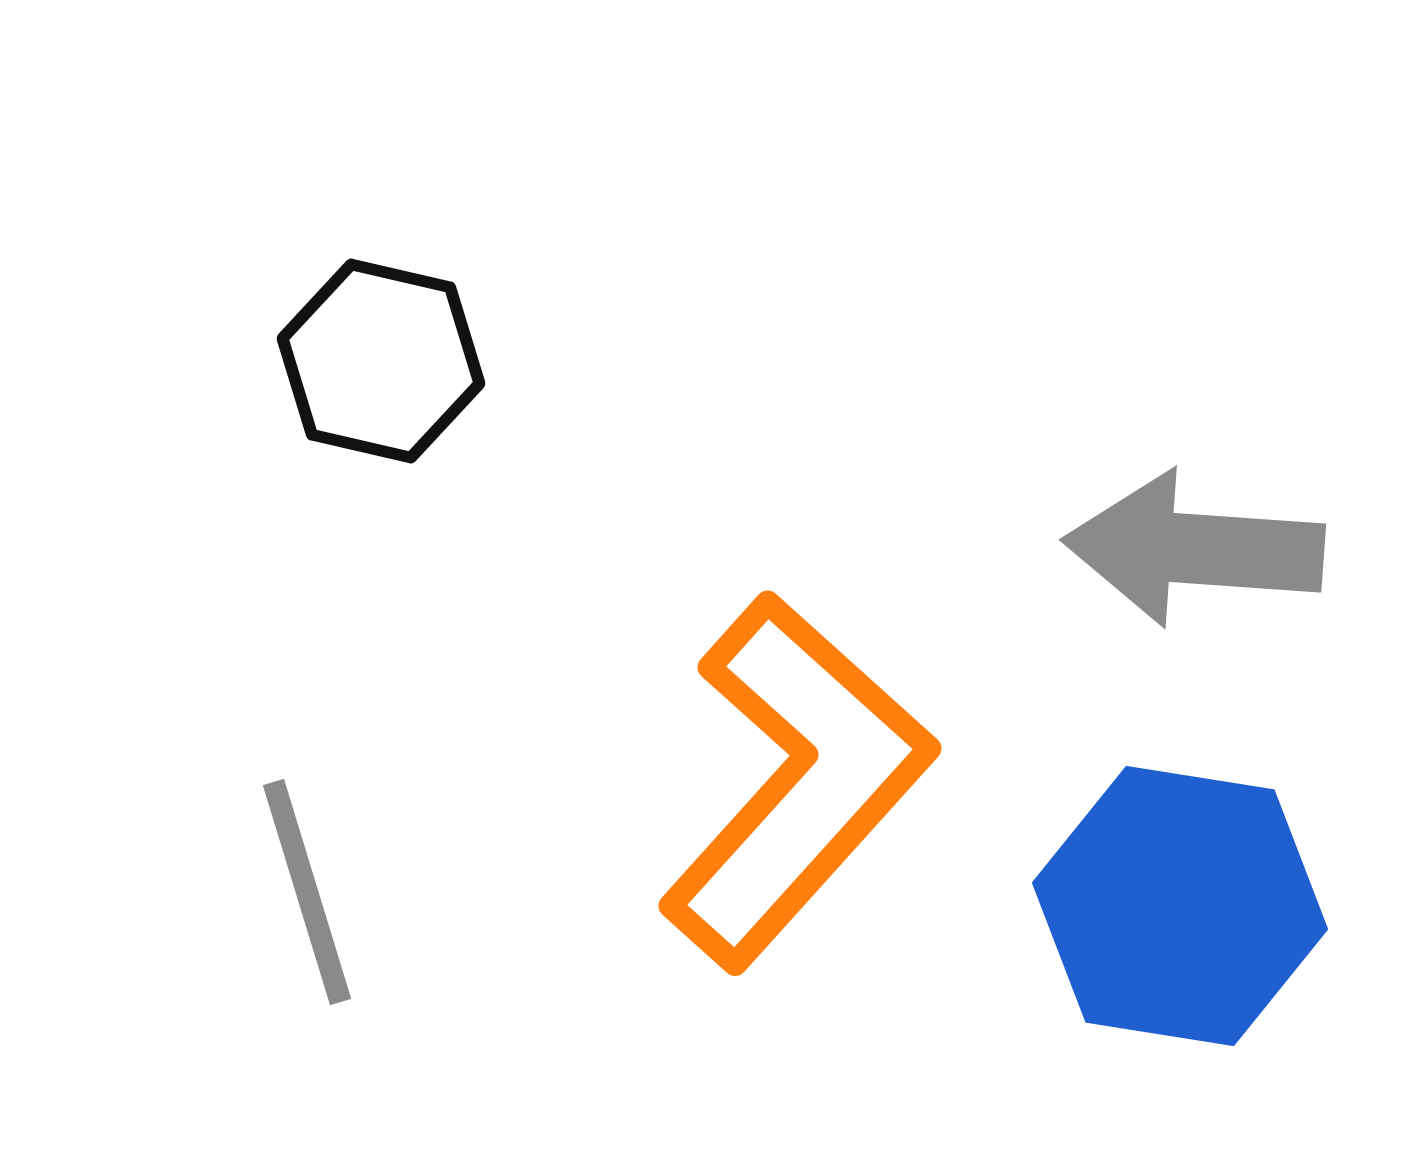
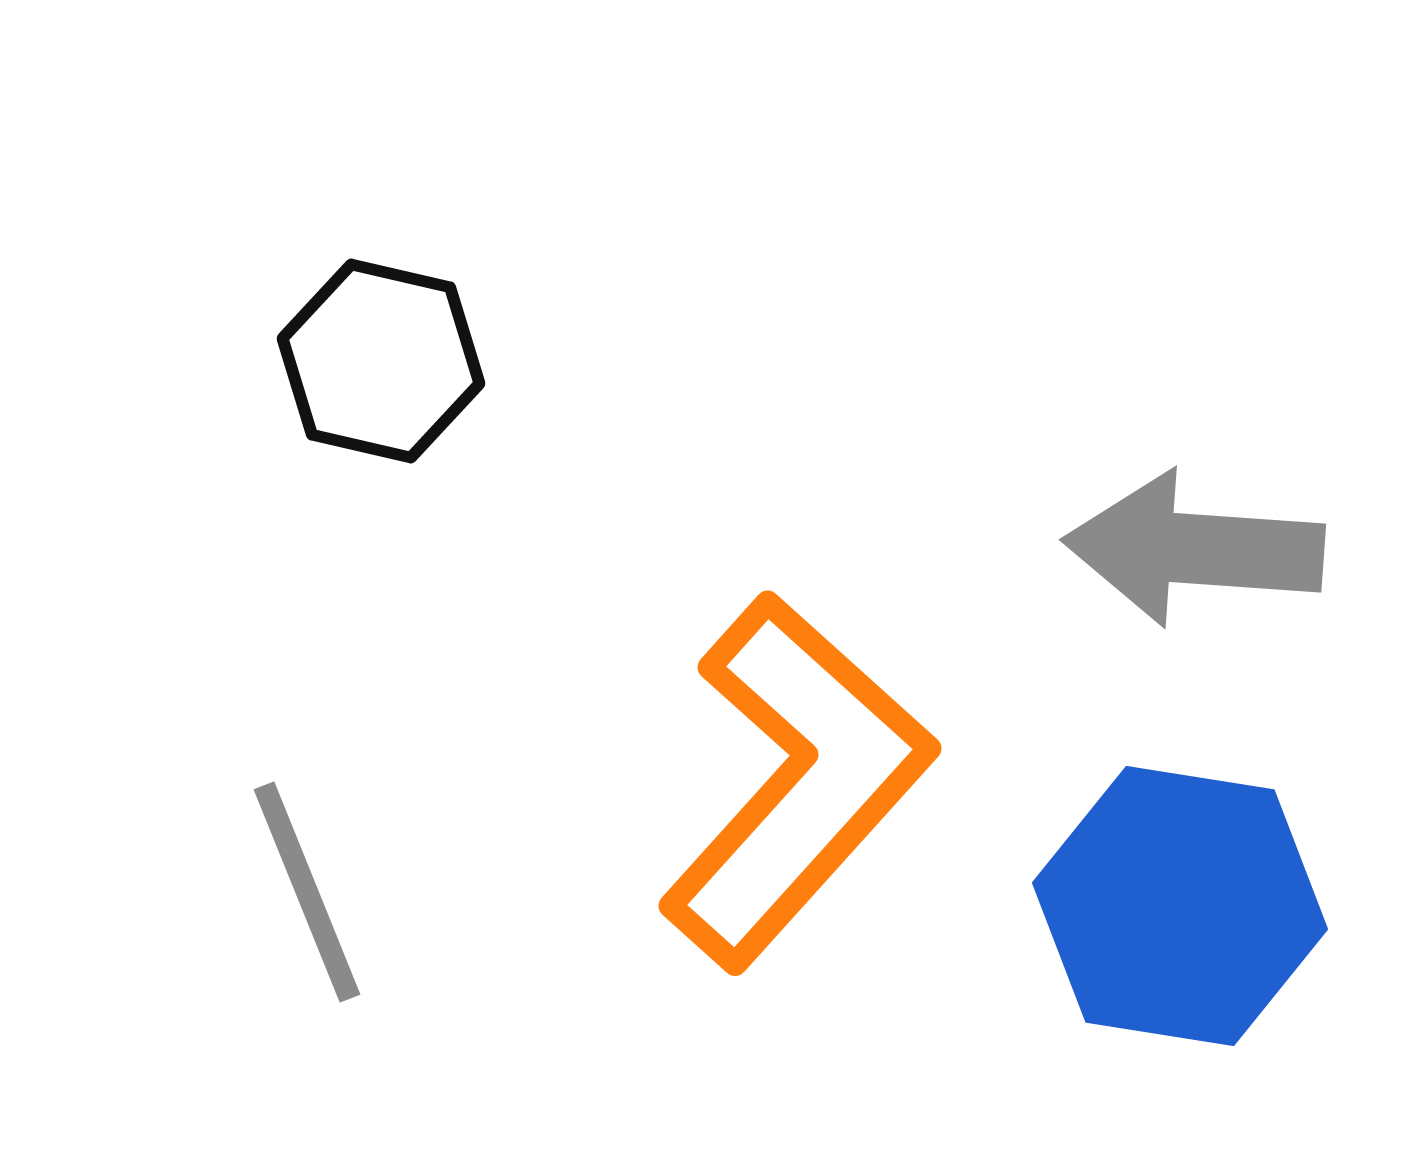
gray line: rotated 5 degrees counterclockwise
